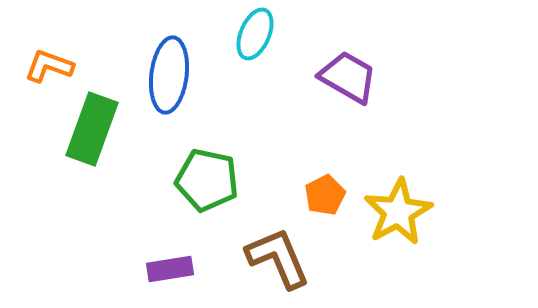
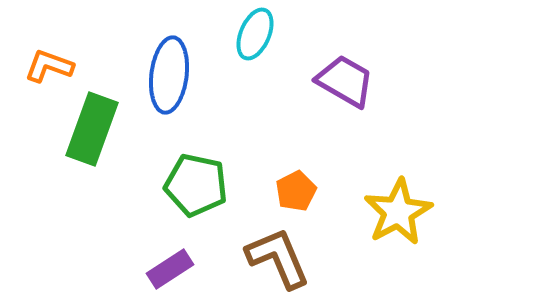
purple trapezoid: moved 3 px left, 4 px down
green pentagon: moved 11 px left, 5 px down
orange pentagon: moved 29 px left, 4 px up
purple rectangle: rotated 24 degrees counterclockwise
